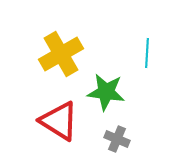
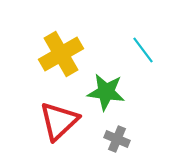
cyan line: moved 4 px left, 3 px up; rotated 40 degrees counterclockwise
red triangle: rotated 45 degrees clockwise
